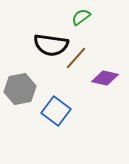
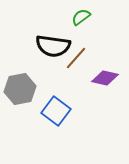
black semicircle: moved 2 px right, 1 px down
